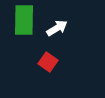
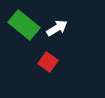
green rectangle: moved 5 px down; rotated 52 degrees counterclockwise
